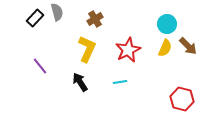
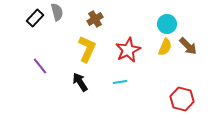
yellow semicircle: moved 1 px up
